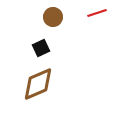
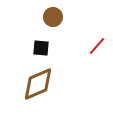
red line: moved 33 px down; rotated 30 degrees counterclockwise
black square: rotated 30 degrees clockwise
